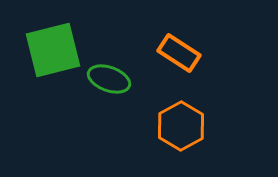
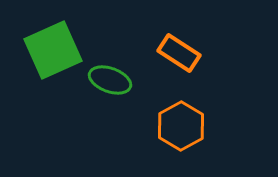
green square: rotated 10 degrees counterclockwise
green ellipse: moved 1 px right, 1 px down
